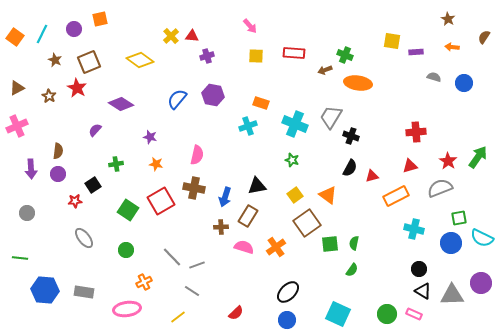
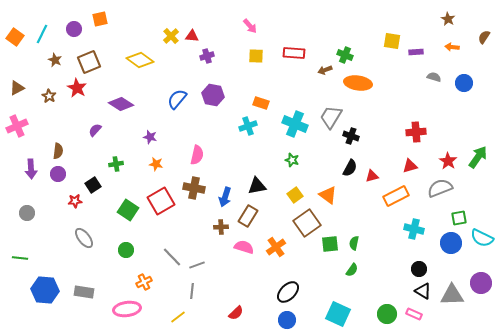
gray line at (192, 291): rotated 63 degrees clockwise
